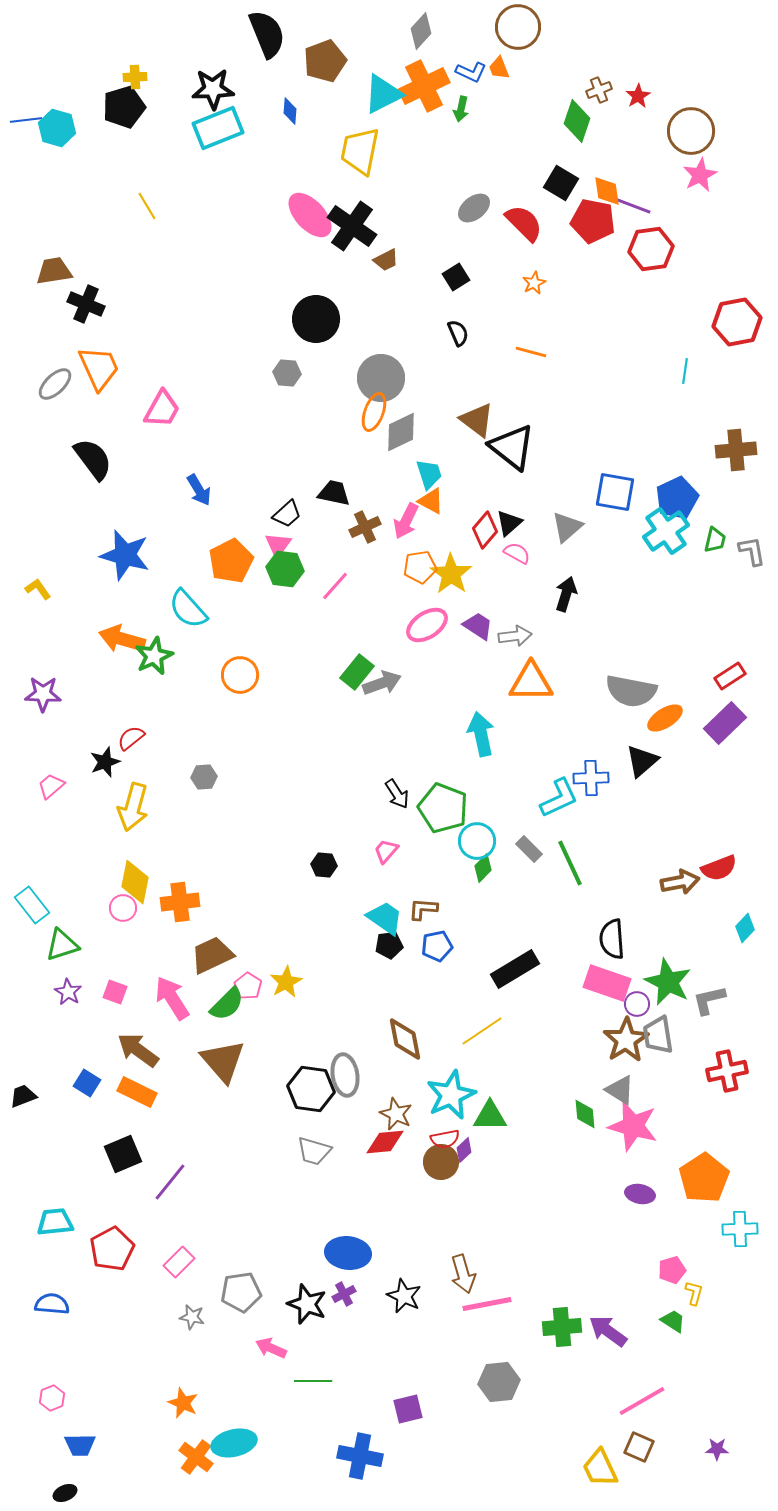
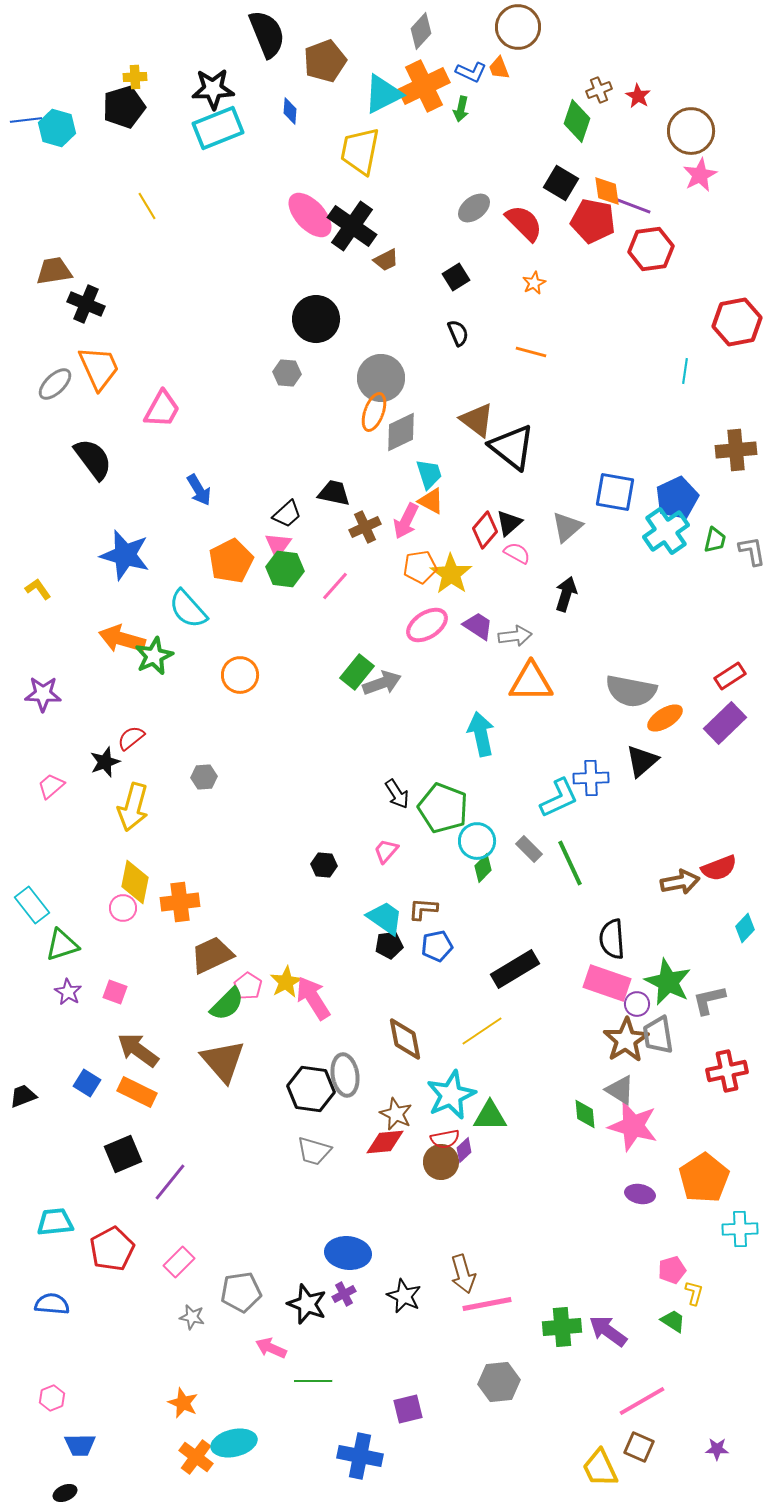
red star at (638, 96): rotated 10 degrees counterclockwise
pink arrow at (172, 998): moved 141 px right
